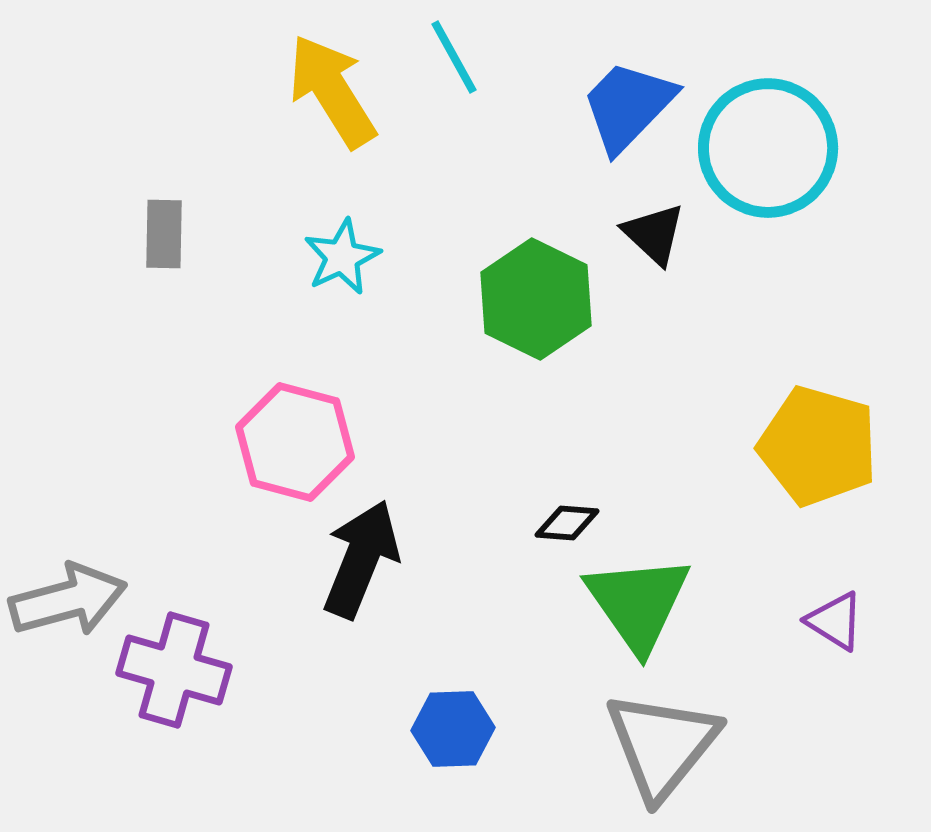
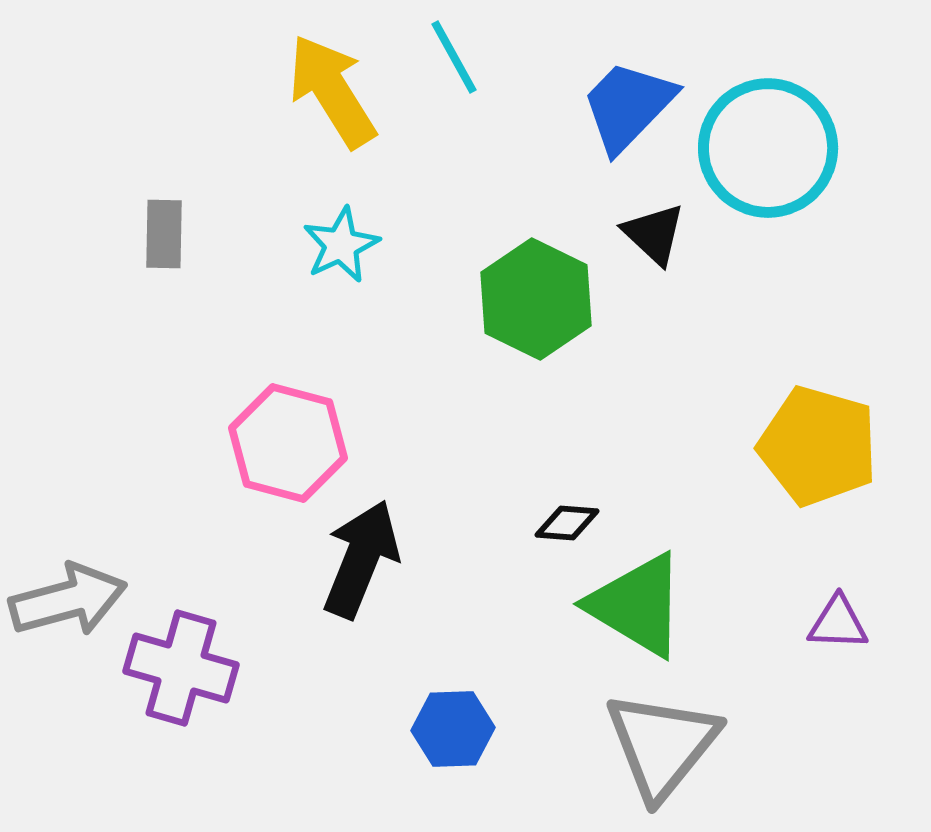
cyan star: moved 1 px left, 12 px up
pink hexagon: moved 7 px left, 1 px down
green triangle: moved 1 px left, 2 px down; rotated 24 degrees counterclockwise
purple triangle: moved 3 px right, 2 px down; rotated 30 degrees counterclockwise
purple cross: moved 7 px right, 2 px up
